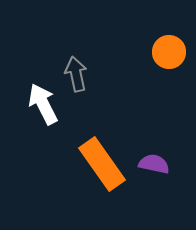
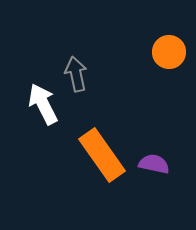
orange rectangle: moved 9 px up
